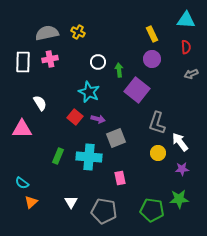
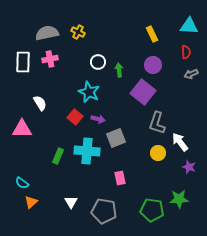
cyan triangle: moved 3 px right, 6 px down
red semicircle: moved 5 px down
purple circle: moved 1 px right, 6 px down
purple square: moved 6 px right, 2 px down
cyan cross: moved 2 px left, 6 px up
purple star: moved 7 px right, 2 px up; rotated 24 degrees clockwise
